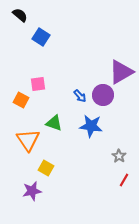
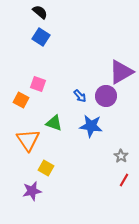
black semicircle: moved 20 px right, 3 px up
pink square: rotated 28 degrees clockwise
purple circle: moved 3 px right, 1 px down
gray star: moved 2 px right
